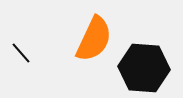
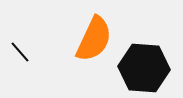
black line: moved 1 px left, 1 px up
